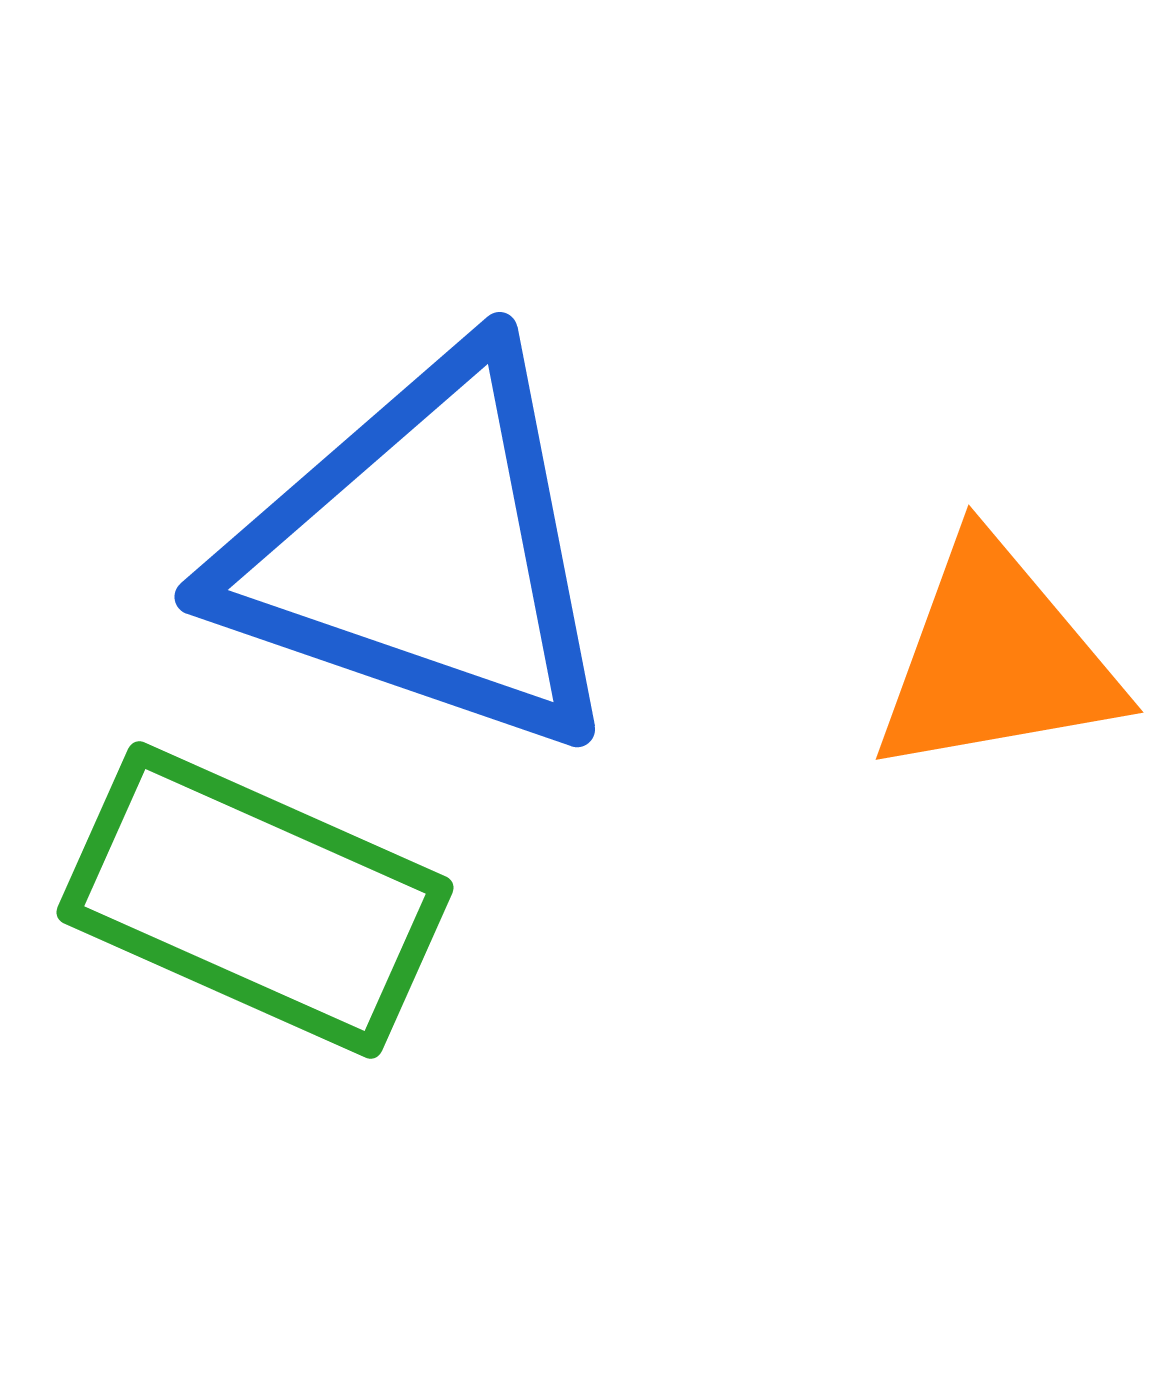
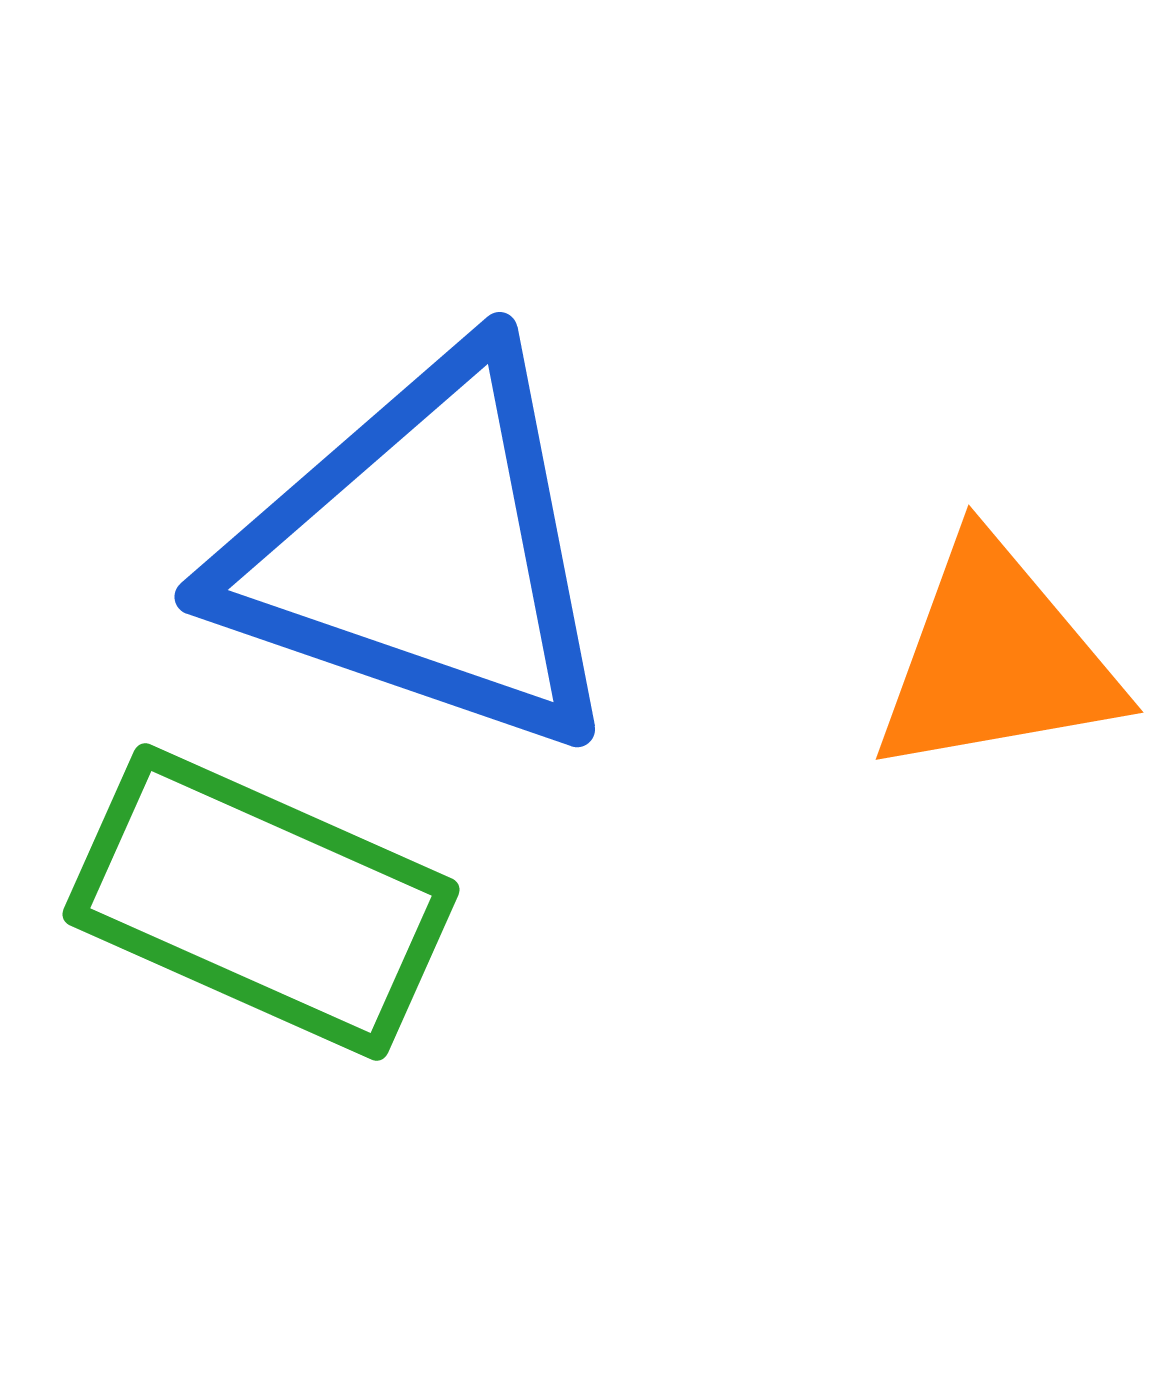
green rectangle: moved 6 px right, 2 px down
